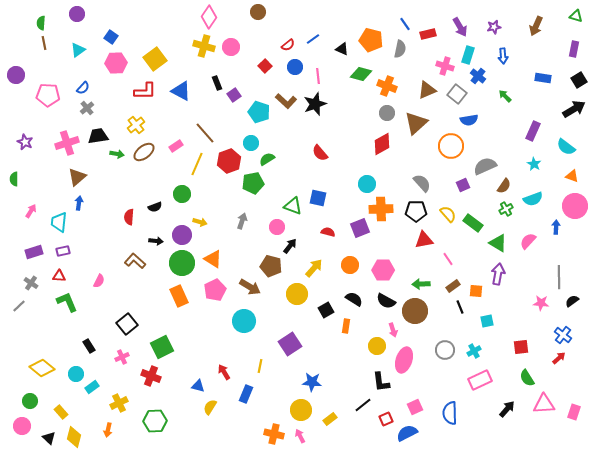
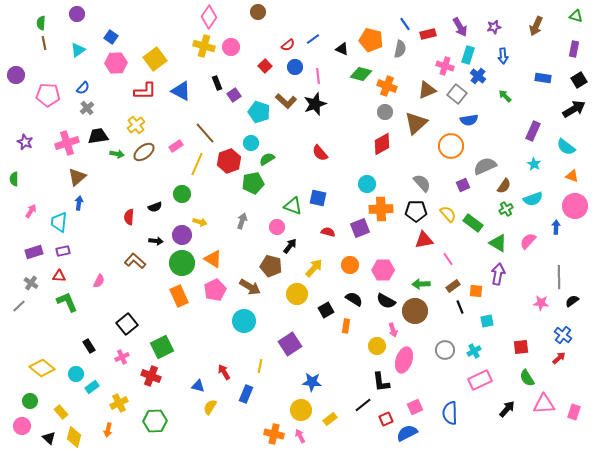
gray circle at (387, 113): moved 2 px left, 1 px up
